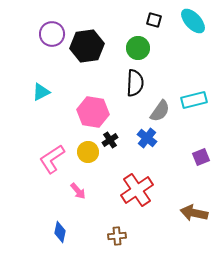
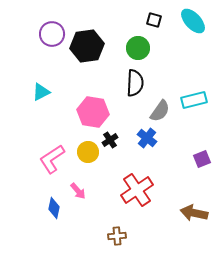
purple square: moved 1 px right, 2 px down
blue diamond: moved 6 px left, 24 px up
